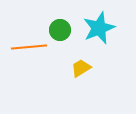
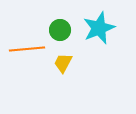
orange line: moved 2 px left, 2 px down
yellow trapezoid: moved 18 px left, 5 px up; rotated 30 degrees counterclockwise
